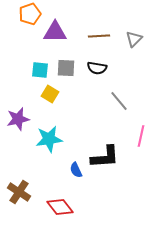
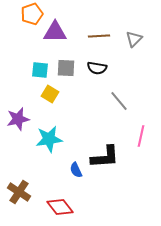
orange pentagon: moved 2 px right
